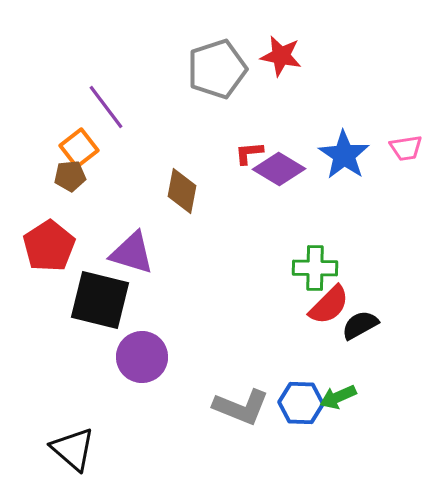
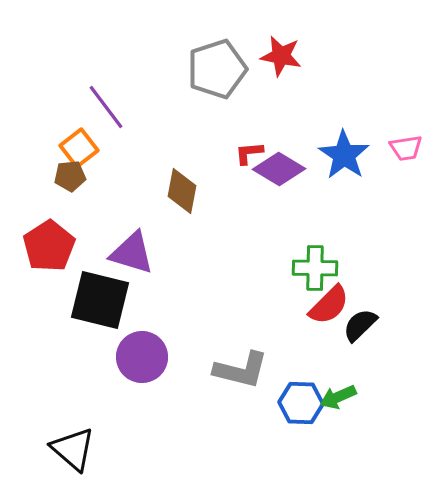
black semicircle: rotated 15 degrees counterclockwise
gray L-shape: moved 37 px up; rotated 8 degrees counterclockwise
